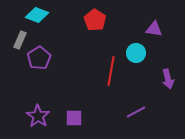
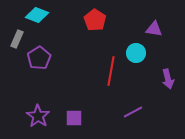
gray rectangle: moved 3 px left, 1 px up
purple line: moved 3 px left
